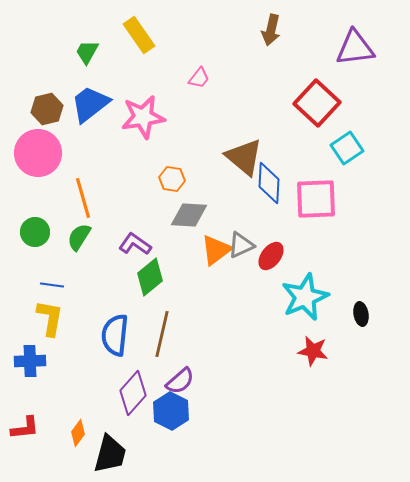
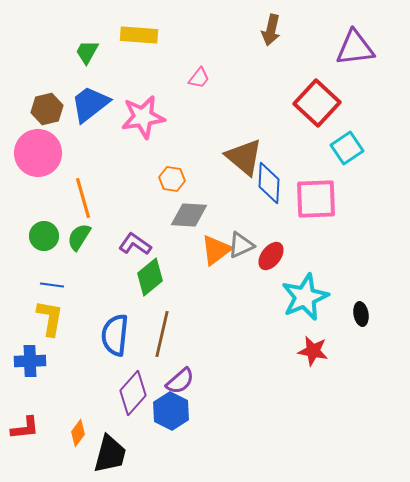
yellow rectangle: rotated 51 degrees counterclockwise
green circle: moved 9 px right, 4 px down
